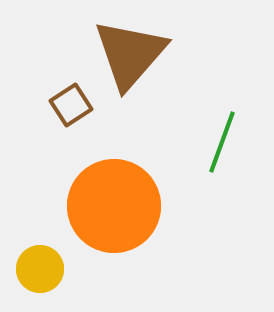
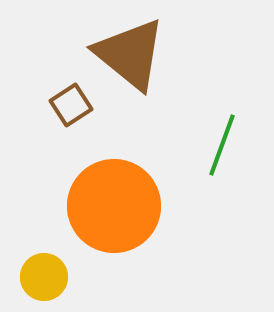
brown triangle: rotated 32 degrees counterclockwise
green line: moved 3 px down
yellow circle: moved 4 px right, 8 px down
